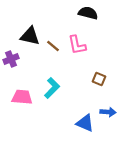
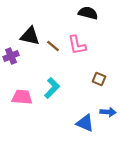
purple cross: moved 3 px up
